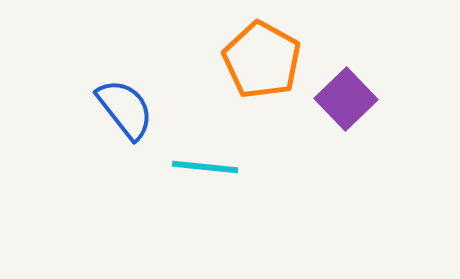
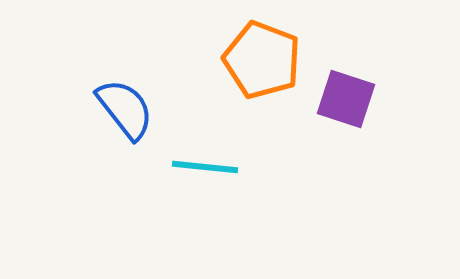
orange pentagon: rotated 8 degrees counterclockwise
purple square: rotated 28 degrees counterclockwise
